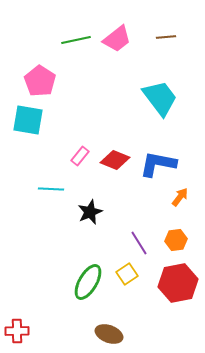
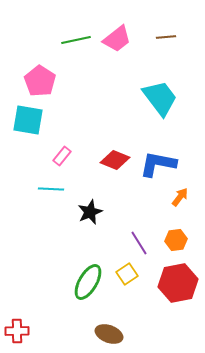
pink rectangle: moved 18 px left
